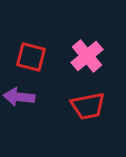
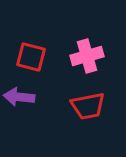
pink cross: rotated 24 degrees clockwise
